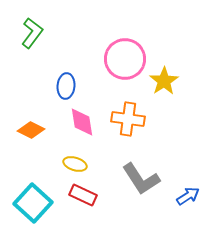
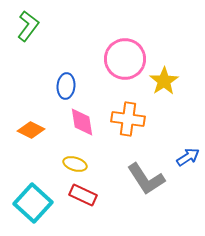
green L-shape: moved 4 px left, 7 px up
gray L-shape: moved 5 px right
blue arrow: moved 39 px up
